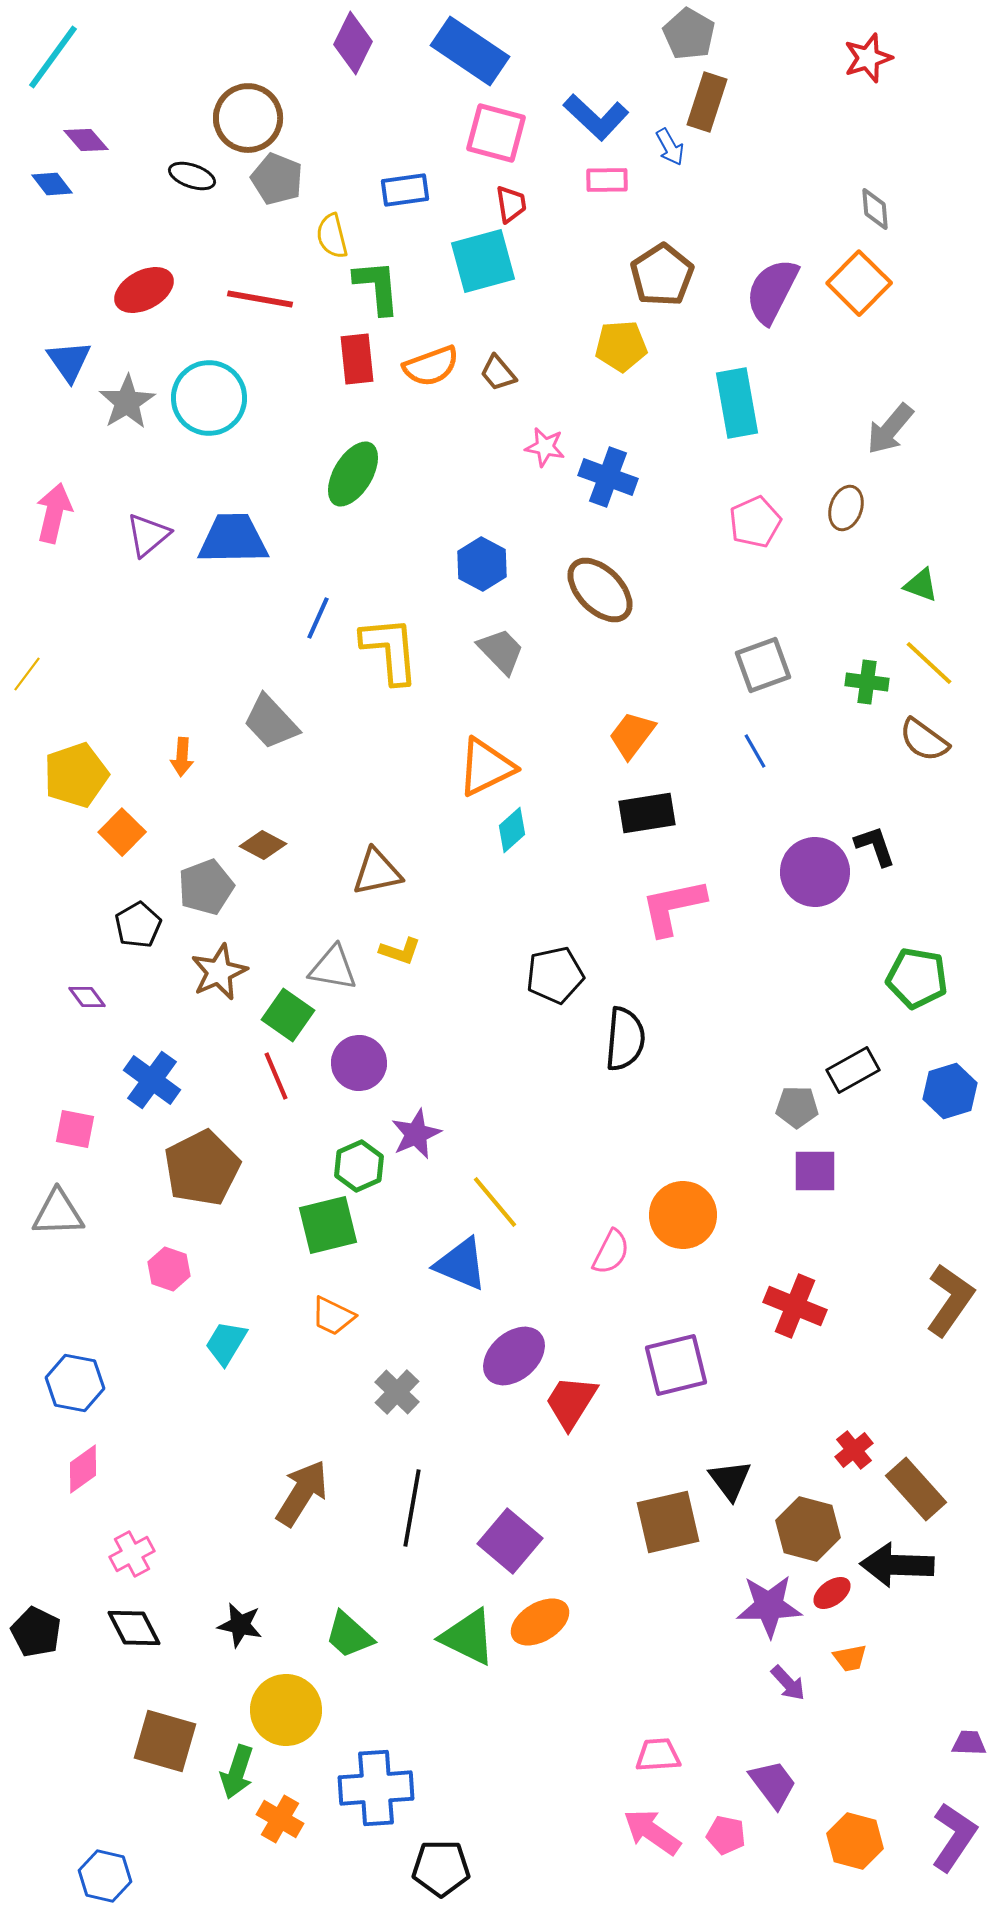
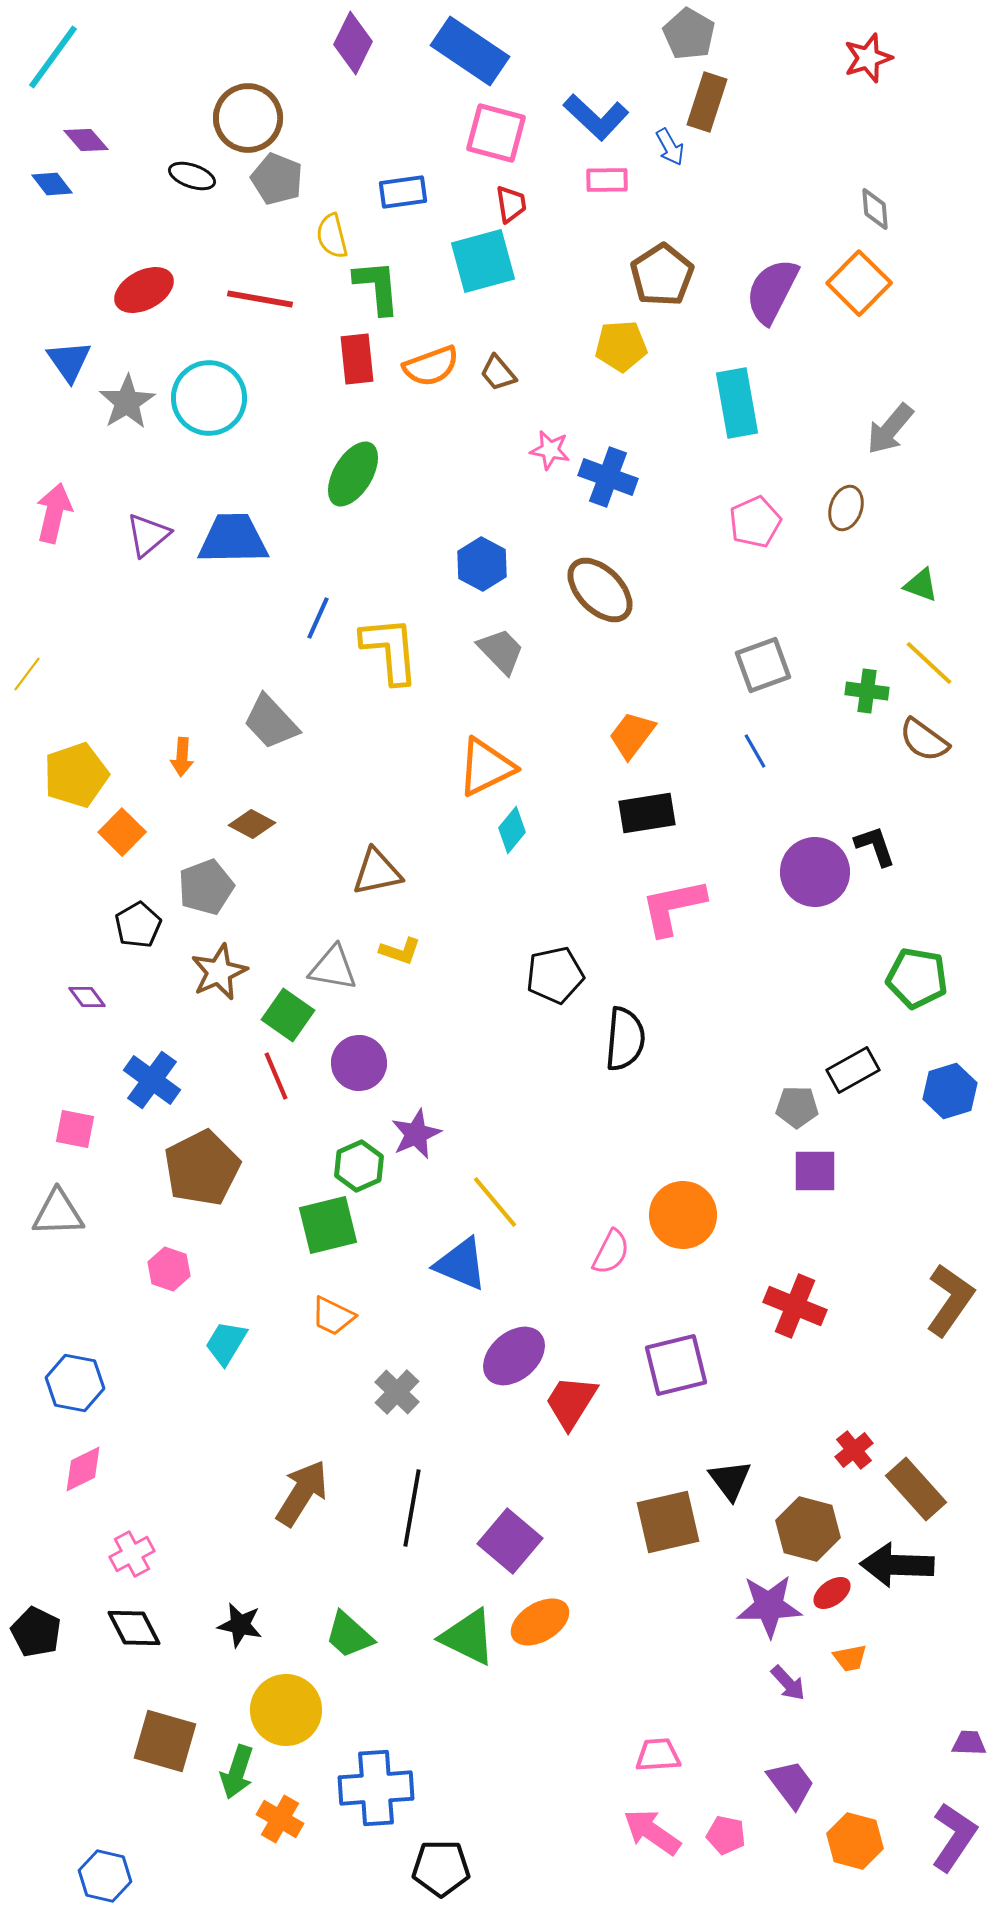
blue rectangle at (405, 190): moved 2 px left, 2 px down
pink star at (545, 447): moved 5 px right, 3 px down
green cross at (867, 682): moved 9 px down
cyan diamond at (512, 830): rotated 9 degrees counterclockwise
brown diamond at (263, 845): moved 11 px left, 21 px up
pink diamond at (83, 1469): rotated 9 degrees clockwise
purple trapezoid at (773, 1784): moved 18 px right
